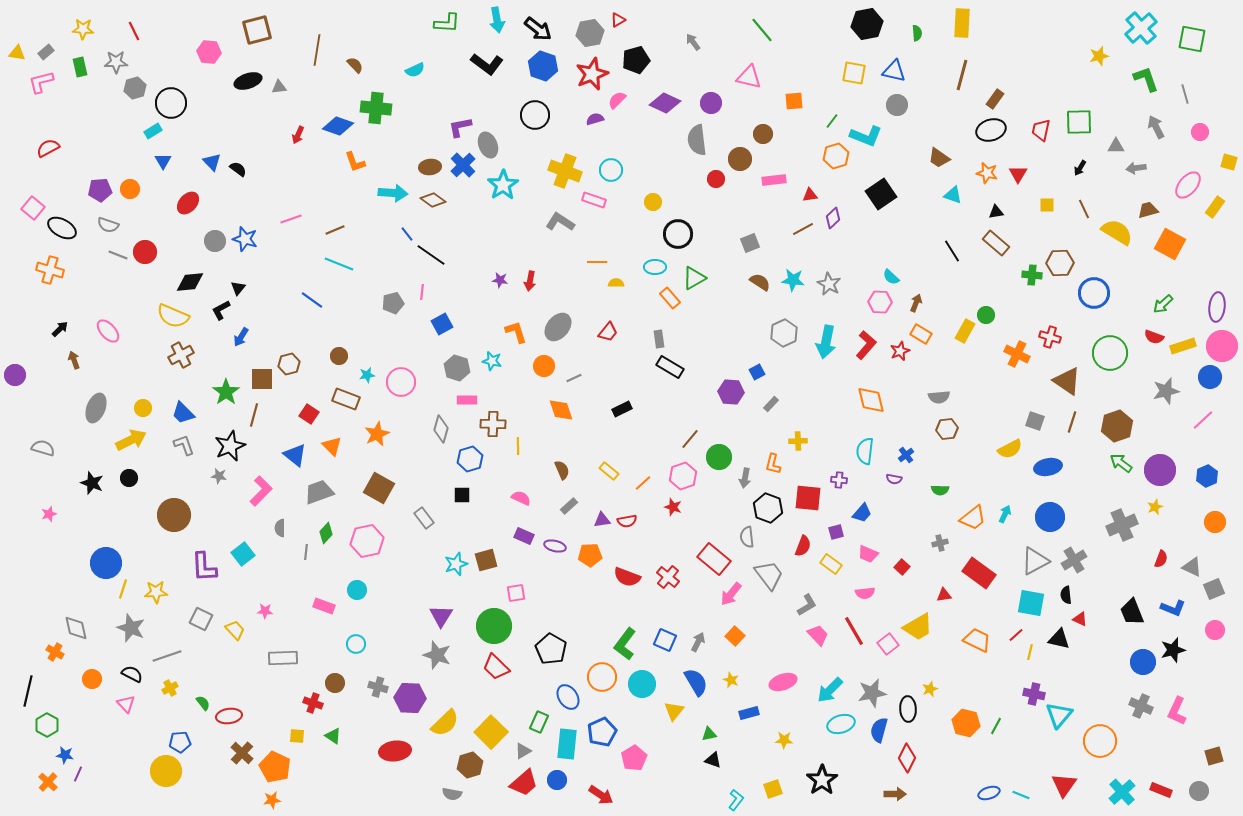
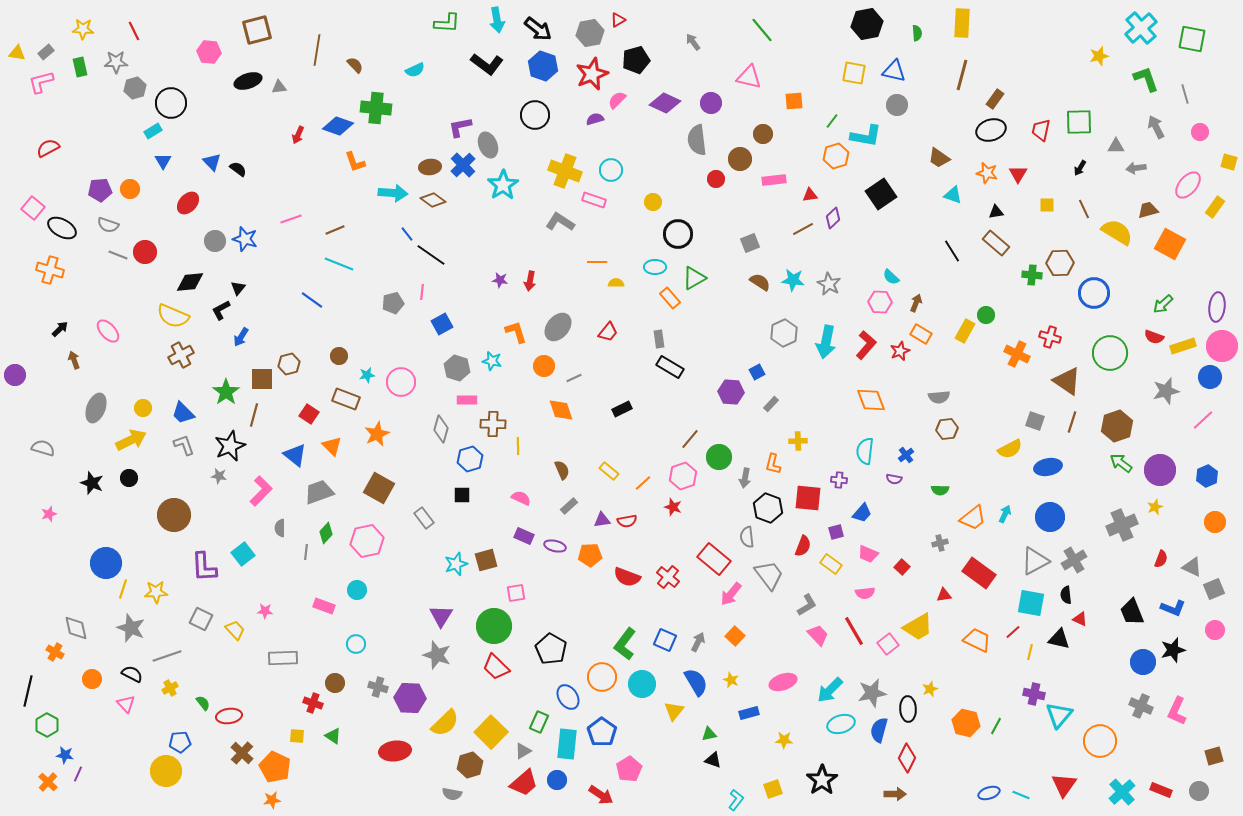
cyan L-shape at (866, 136): rotated 12 degrees counterclockwise
orange diamond at (871, 400): rotated 8 degrees counterclockwise
red line at (1016, 635): moved 3 px left, 3 px up
blue pentagon at (602, 732): rotated 12 degrees counterclockwise
pink pentagon at (634, 758): moved 5 px left, 11 px down
